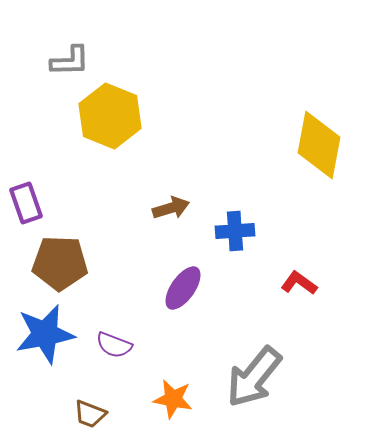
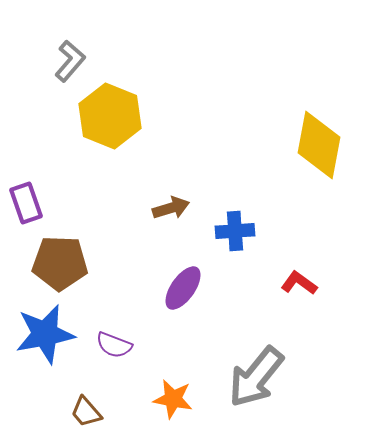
gray L-shape: rotated 48 degrees counterclockwise
gray arrow: moved 2 px right
brown trapezoid: moved 4 px left, 2 px up; rotated 28 degrees clockwise
